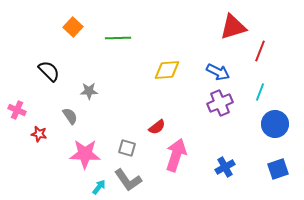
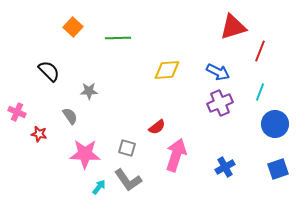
pink cross: moved 2 px down
